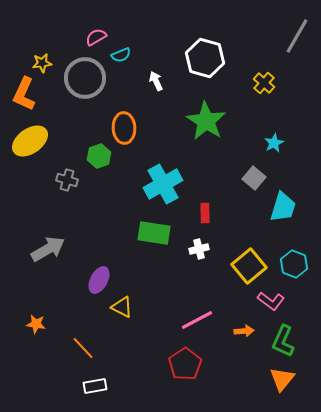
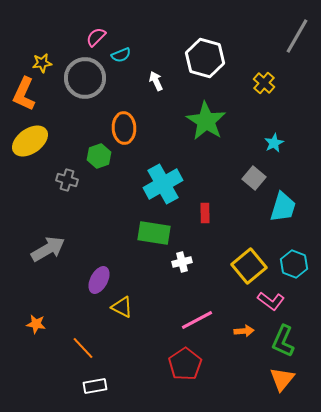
pink semicircle: rotated 15 degrees counterclockwise
white cross: moved 17 px left, 13 px down
